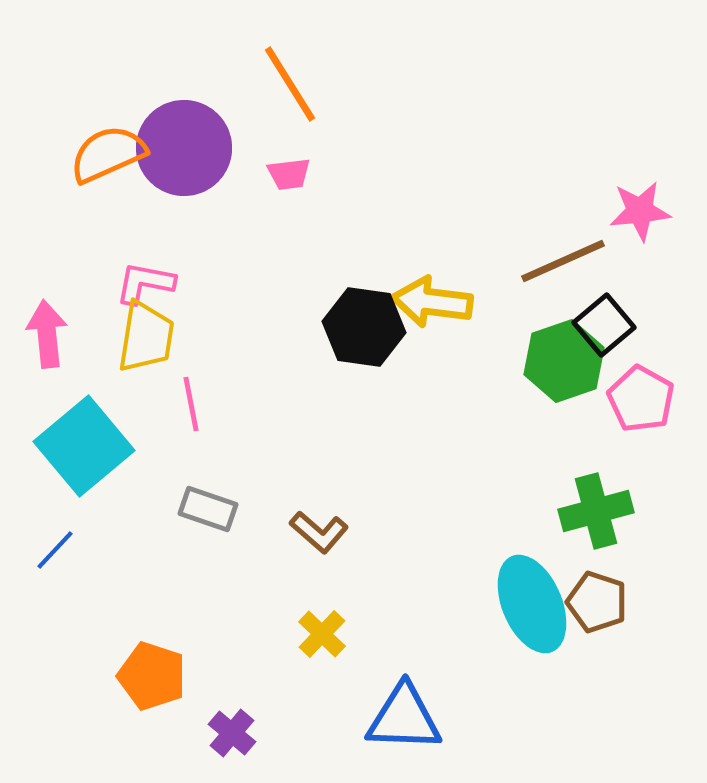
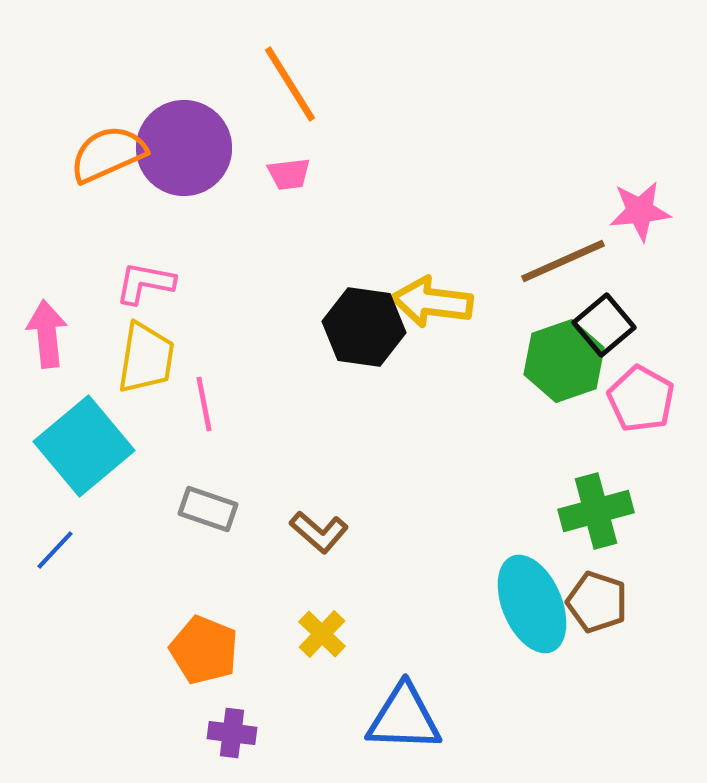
yellow trapezoid: moved 21 px down
pink line: moved 13 px right
orange pentagon: moved 52 px right, 26 px up; rotated 4 degrees clockwise
purple cross: rotated 33 degrees counterclockwise
